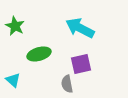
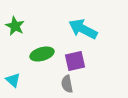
cyan arrow: moved 3 px right, 1 px down
green ellipse: moved 3 px right
purple square: moved 6 px left, 3 px up
